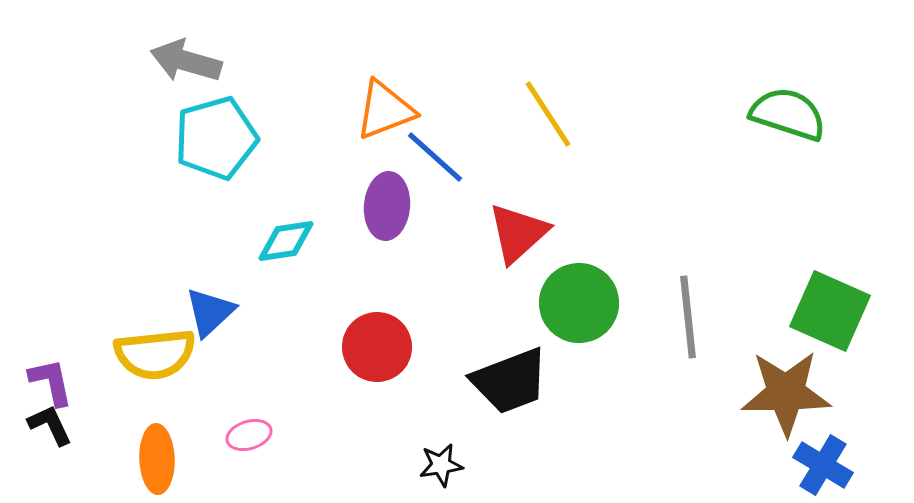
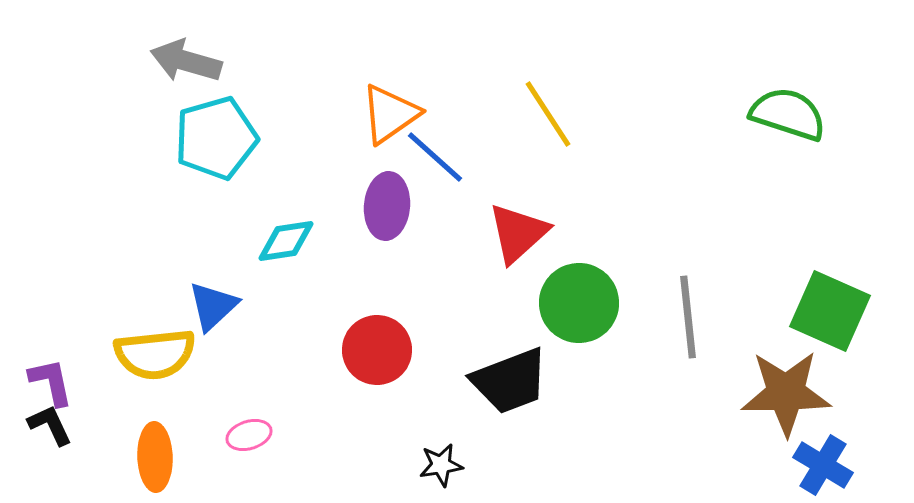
orange triangle: moved 5 px right, 4 px down; rotated 14 degrees counterclockwise
blue triangle: moved 3 px right, 6 px up
red circle: moved 3 px down
orange ellipse: moved 2 px left, 2 px up
